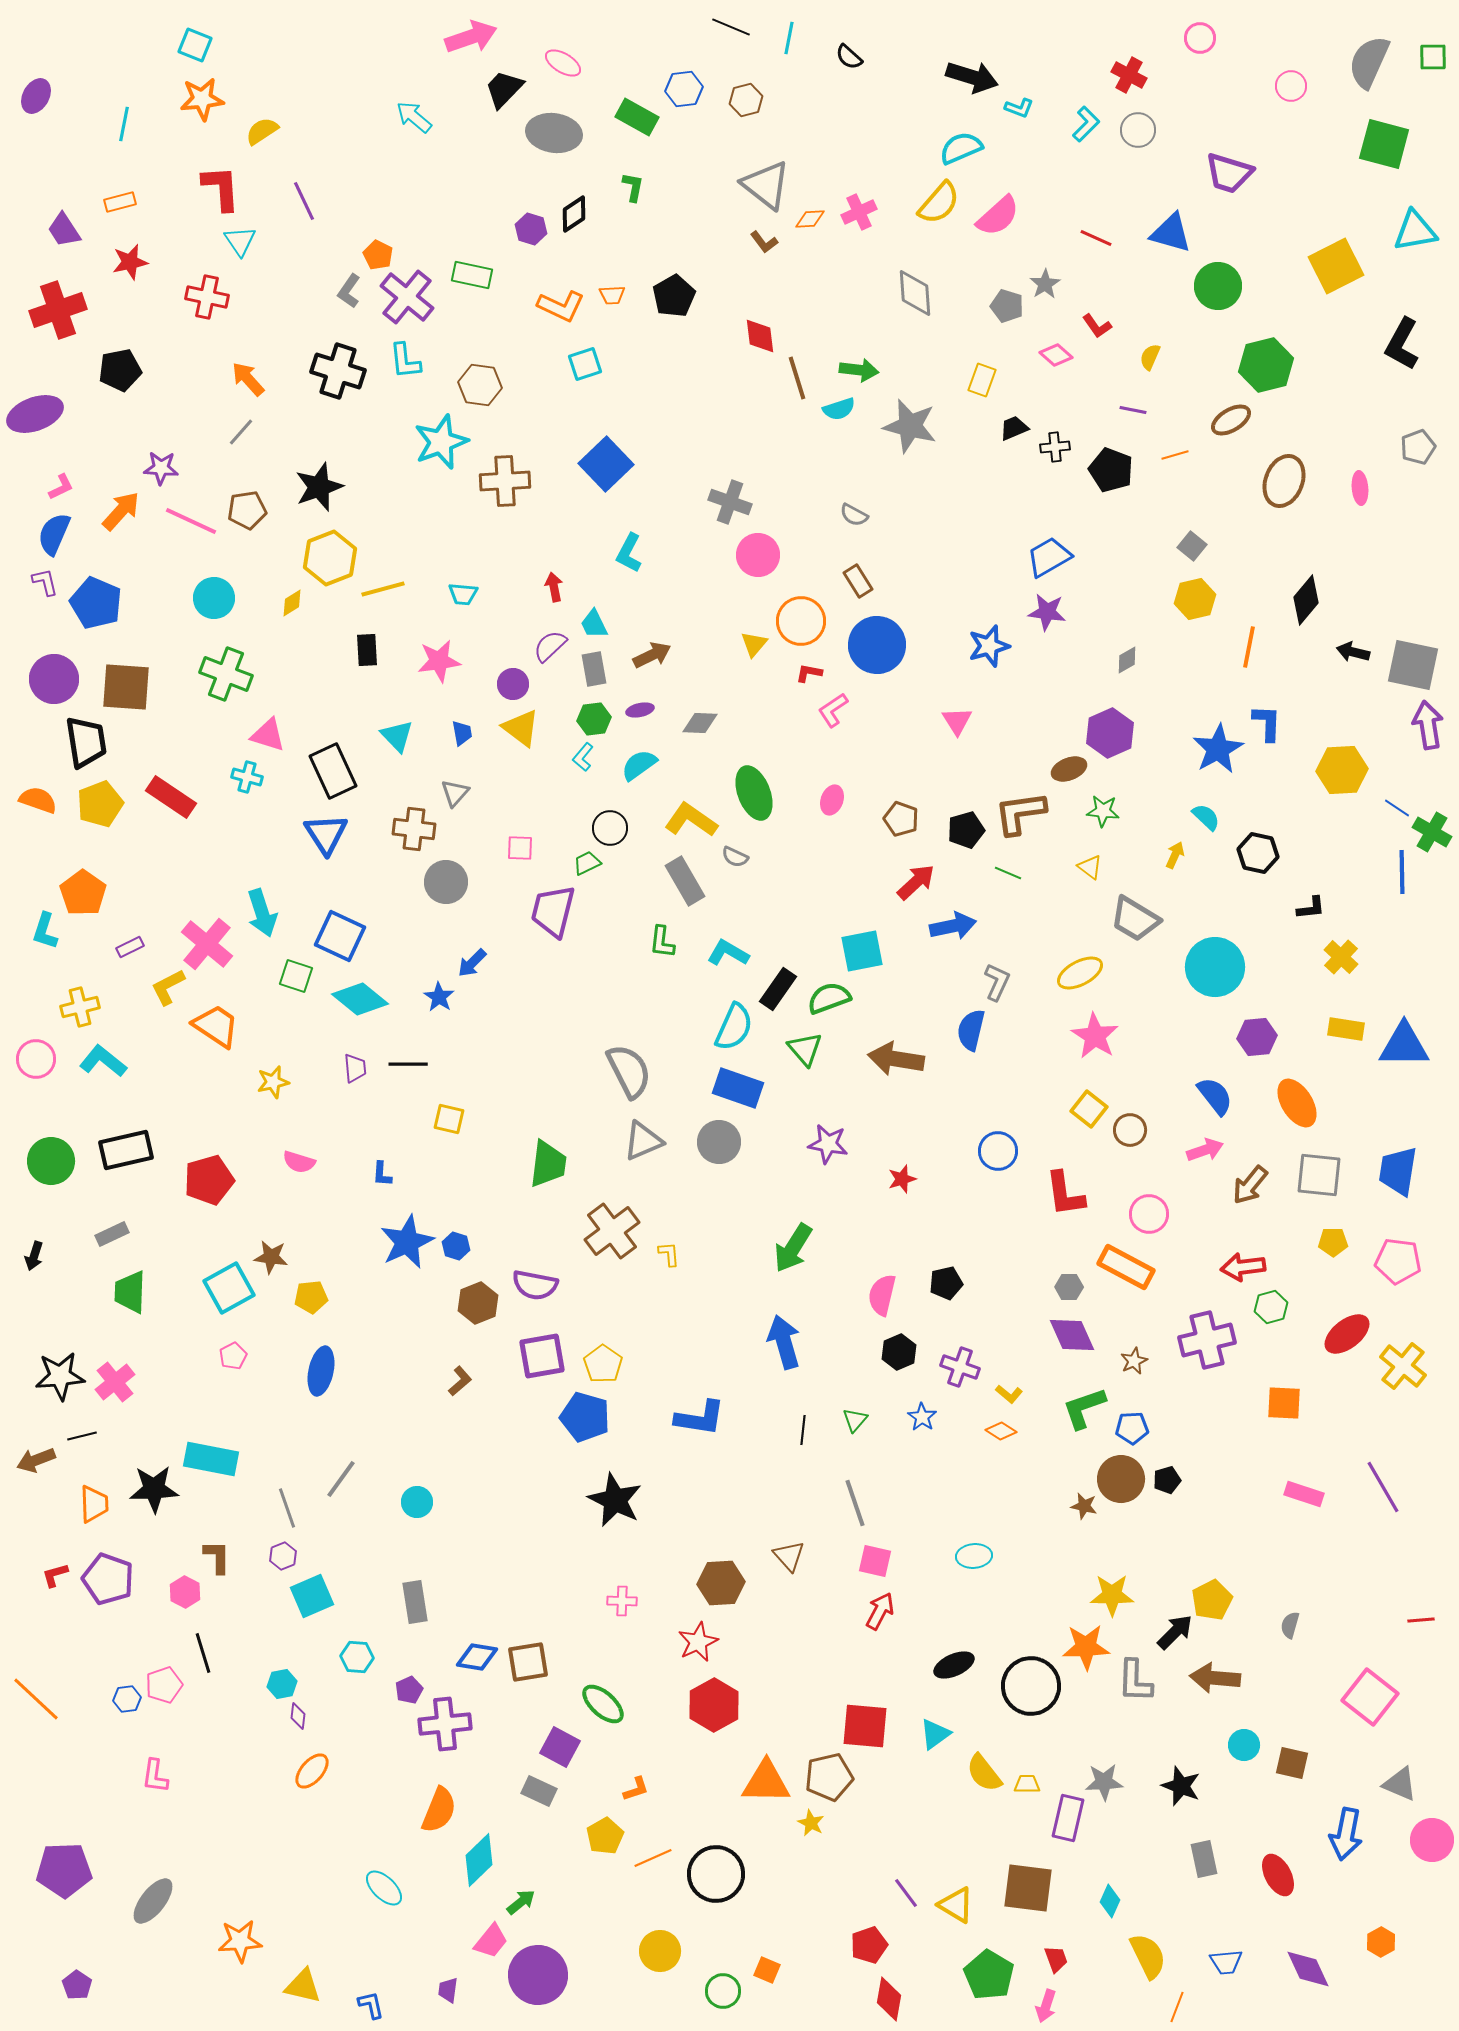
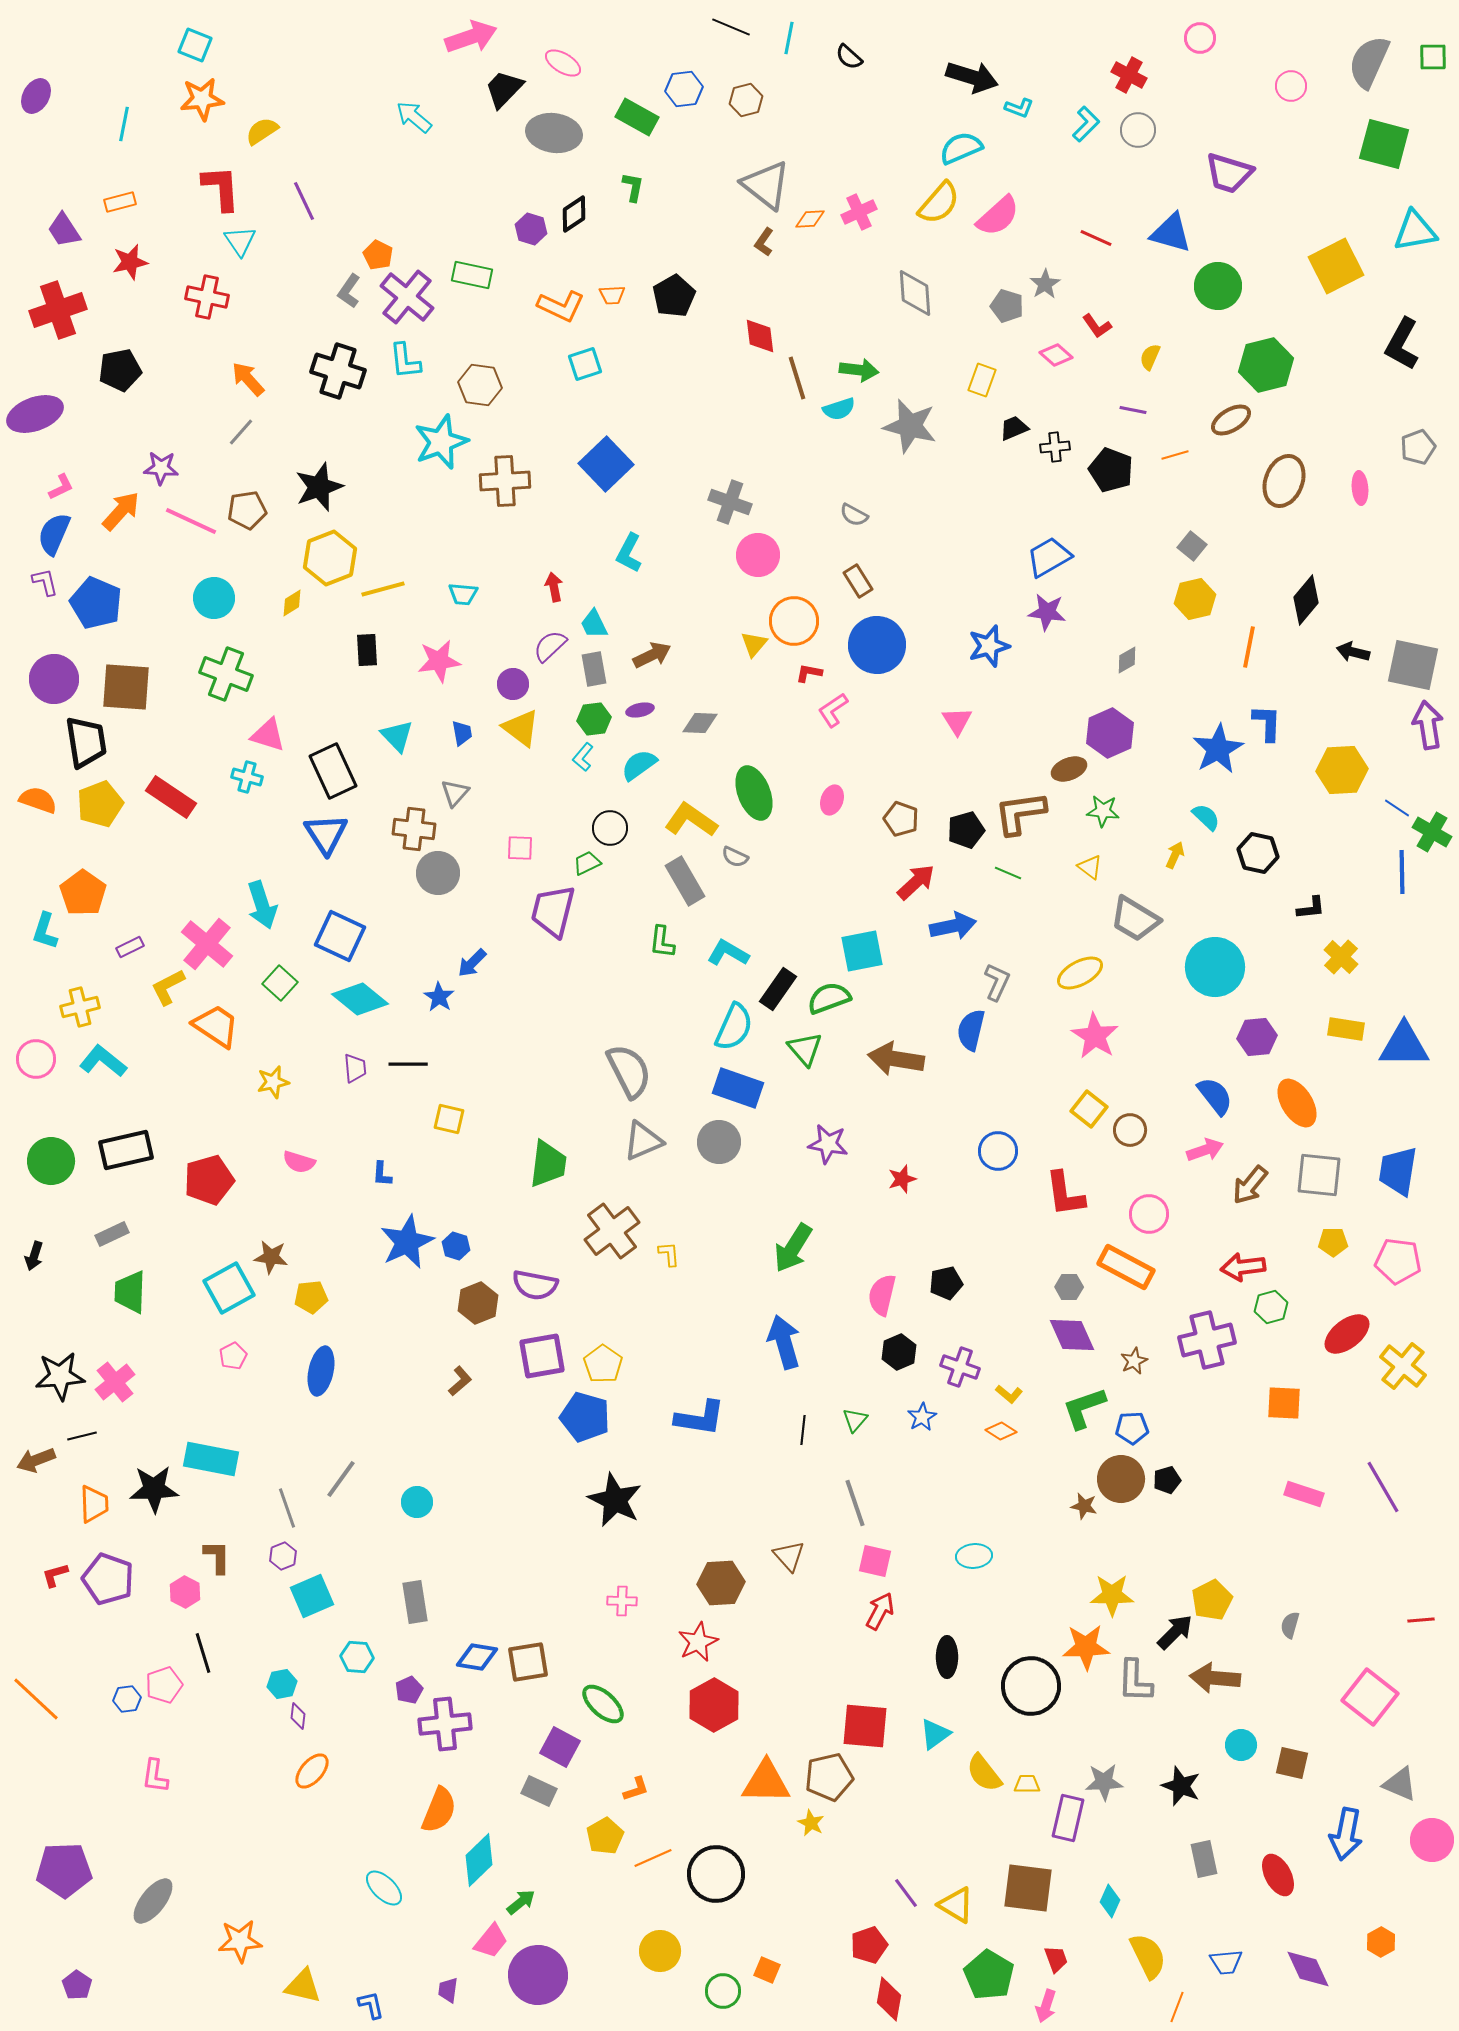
brown L-shape at (764, 242): rotated 72 degrees clockwise
orange circle at (801, 621): moved 7 px left
gray circle at (446, 882): moved 8 px left, 9 px up
cyan arrow at (262, 913): moved 8 px up
green square at (296, 976): moved 16 px left, 7 px down; rotated 24 degrees clockwise
blue star at (922, 1417): rotated 8 degrees clockwise
black ellipse at (954, 1665): moved 7 px left, 8 px up; rotated 66 degrees counterclockwise
cyan circle at (1244, 1745): moved 3 px left
